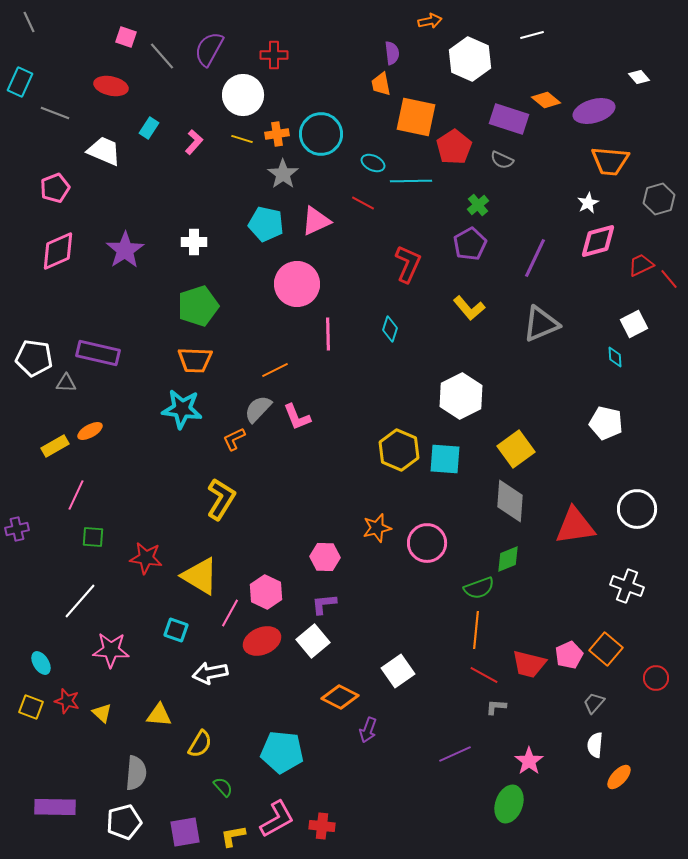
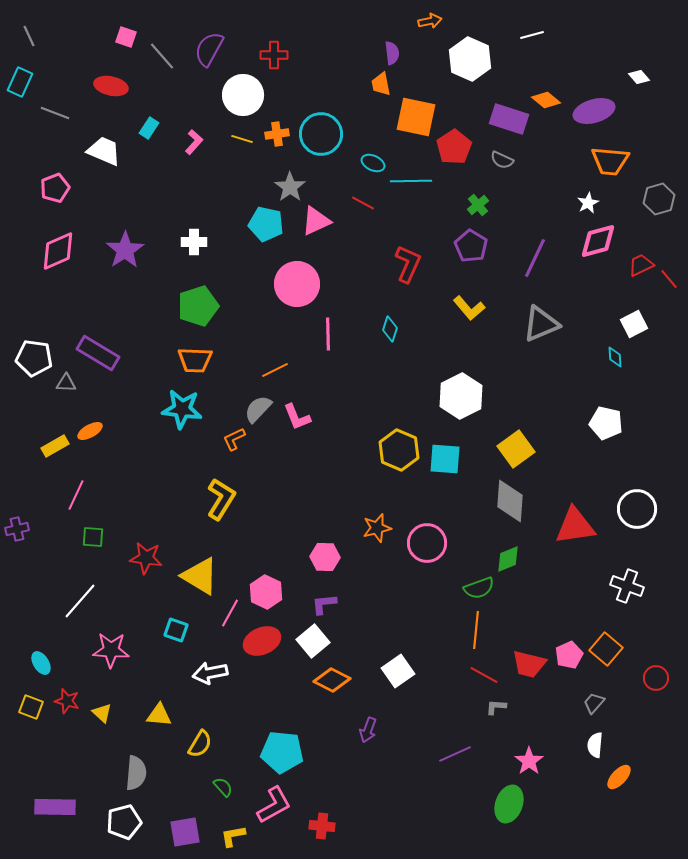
gray line at (29, 22): moved 14 px down
gray star at (283, 174): moved 7 px right, 13 px down
purple pentagon at (470, 244): moved 1 px right, 2 px down; rotated 12 degrees counterclockwise
purple rectangle at (98, 353): rotated 18 degrees clockwise
orange diamond at (340, 697): moved 8 px left, 17 px up
pink L-shape at (277, 819): moved 3 px left, 14 px up
